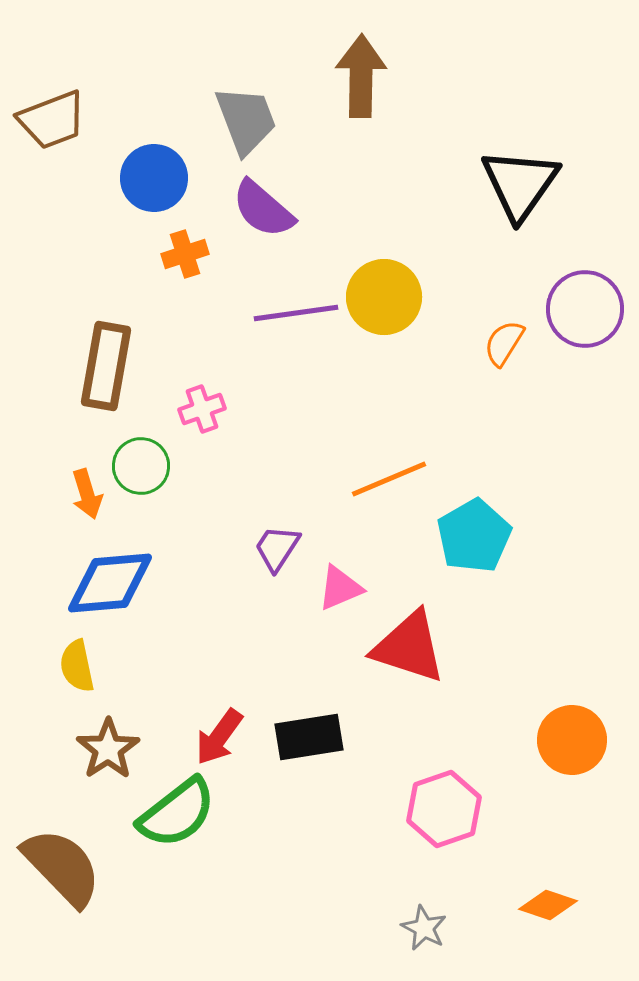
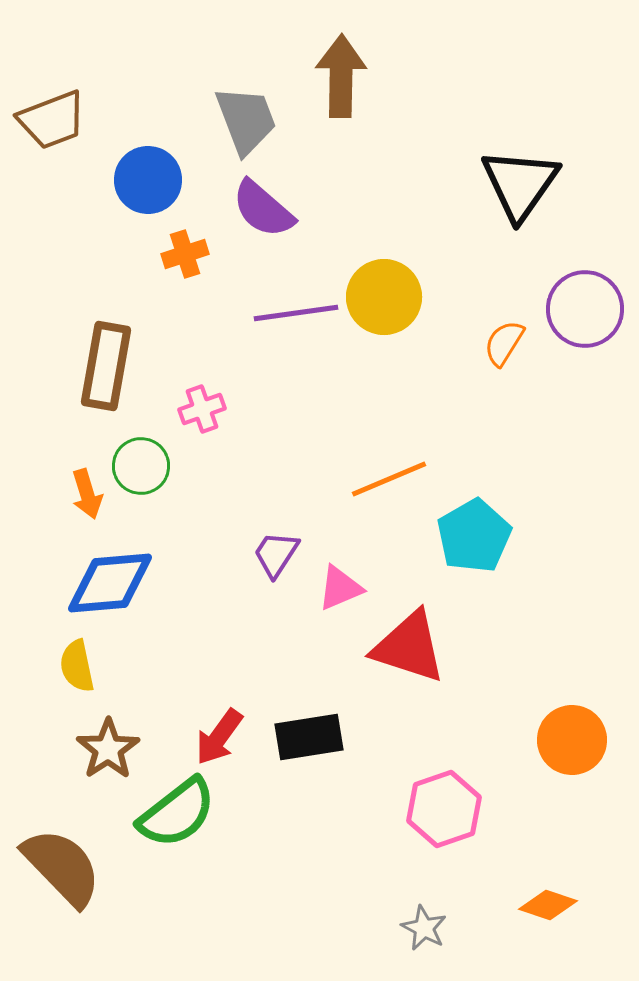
brown arrow: moved 20 px left
blue circle: moved 6 px left, 2 px down
purple trapezoid: moved 1 px left, 6 px down
